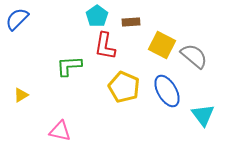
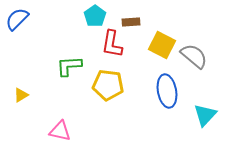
cyan pentagon: moved 2 px left
red L-shape: moved 7 px right, 2 px up
yellow pentagon: moved 16 px left, 2 px up; rotated 16 degrees counterclockwise
blue ellipse: rotated 20 degrees clockwise
cyan triangle: moved 2 px right; rotated 20 degrees clockwise
